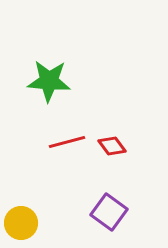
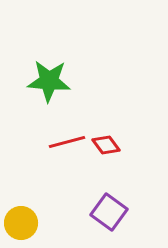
red diamond: moved 6 px left, 1 px up
